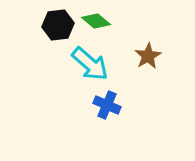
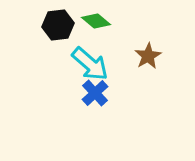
blue cross: moved 12 px left, 12 px up; rotated 24 degrees clockwise
